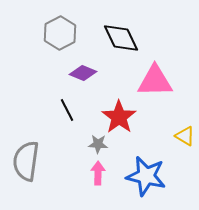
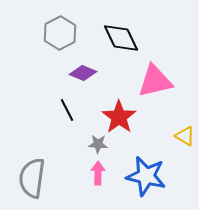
pink triangle: rotated 12 degrees counterclockwise
gray semicircle: moved 6 px right, 17 px down
